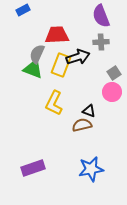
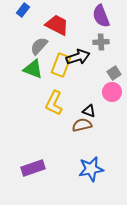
blue rectangle: rotated 24 degrees counterclockwise
red trapezoid: moved 10 px up; rotated 30 degrees clockwise
gray semicircle: moved 2 px right, 8 px up; rotated 18 degrees clockwise
